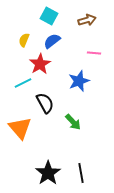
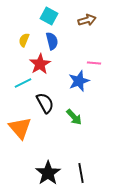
blue semicircle: rotated 114 degrees clockwise
pink line: moved 10 px down
green arrow: moved 1 px right, 5 px up
